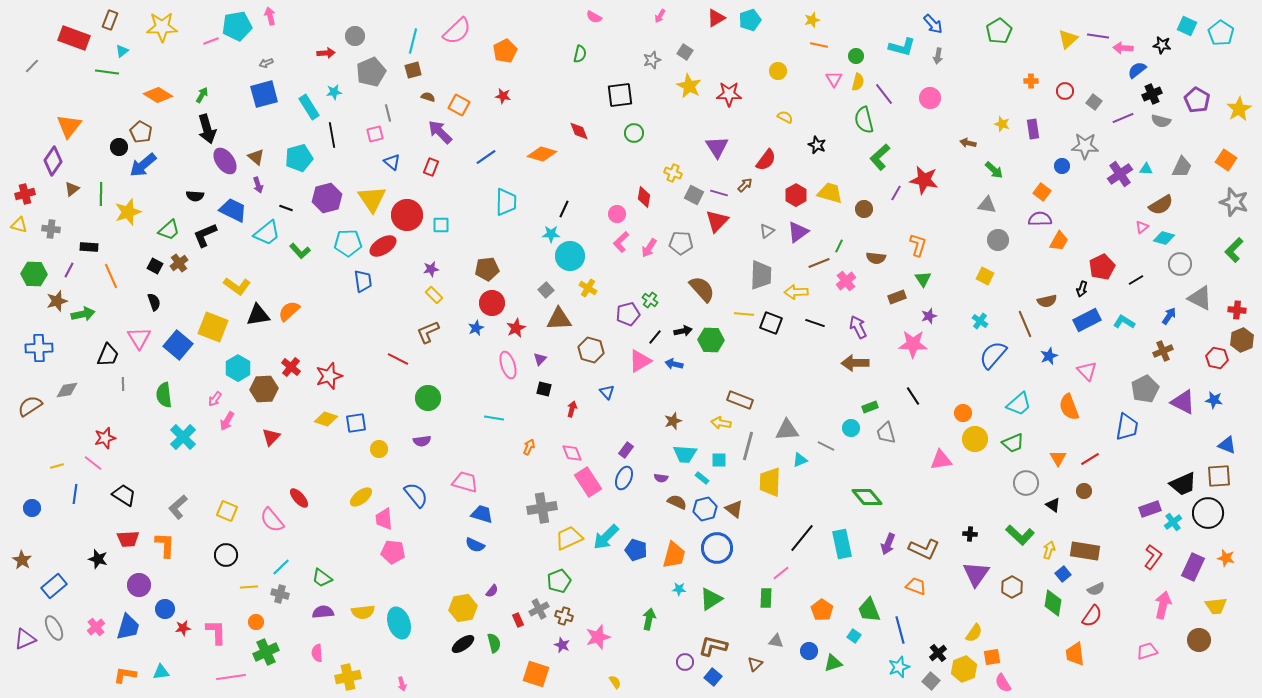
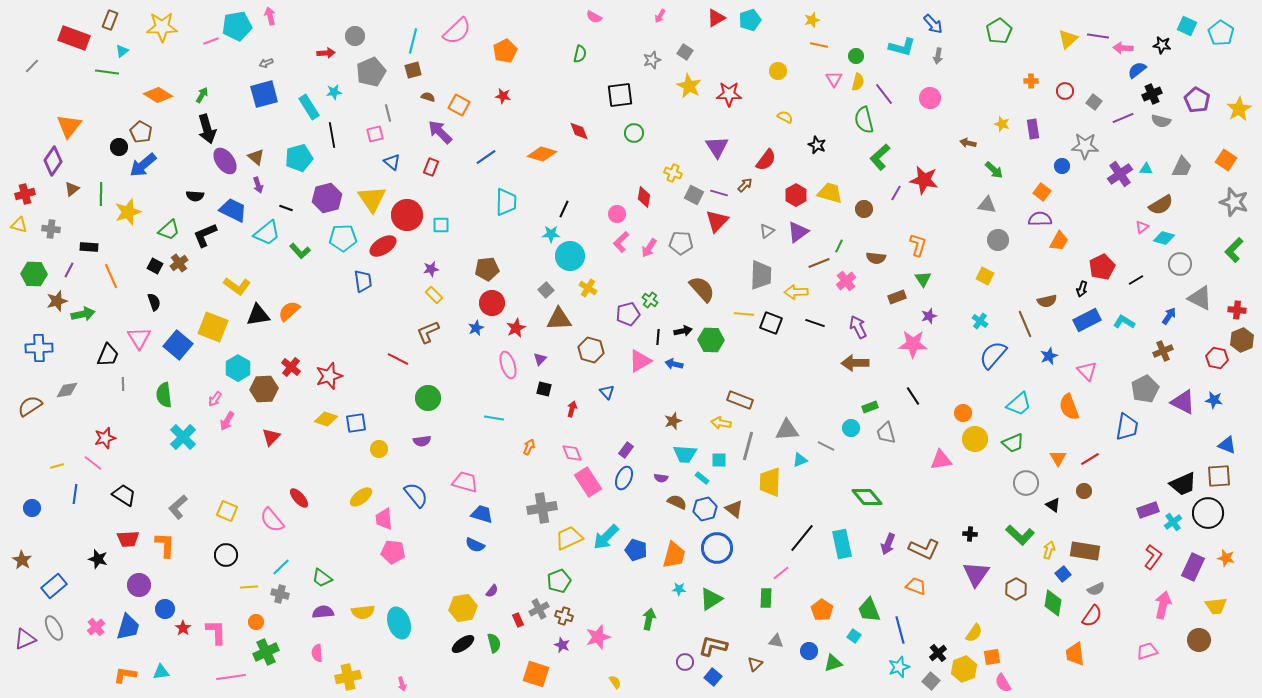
cyan pentagon at (348, 243): moved 5 px left, 5 px up
black line at (655, 337): moved 3 px right; rotated 35 degrees counterclockwise
purple rectangle at (1150, 509): moved 2 px left, 1 px down
brown hexagon at (1012, 587): moved 4 px right, 2 px down
red star at (183, 628): rotated 28 degrees counterclockwise
